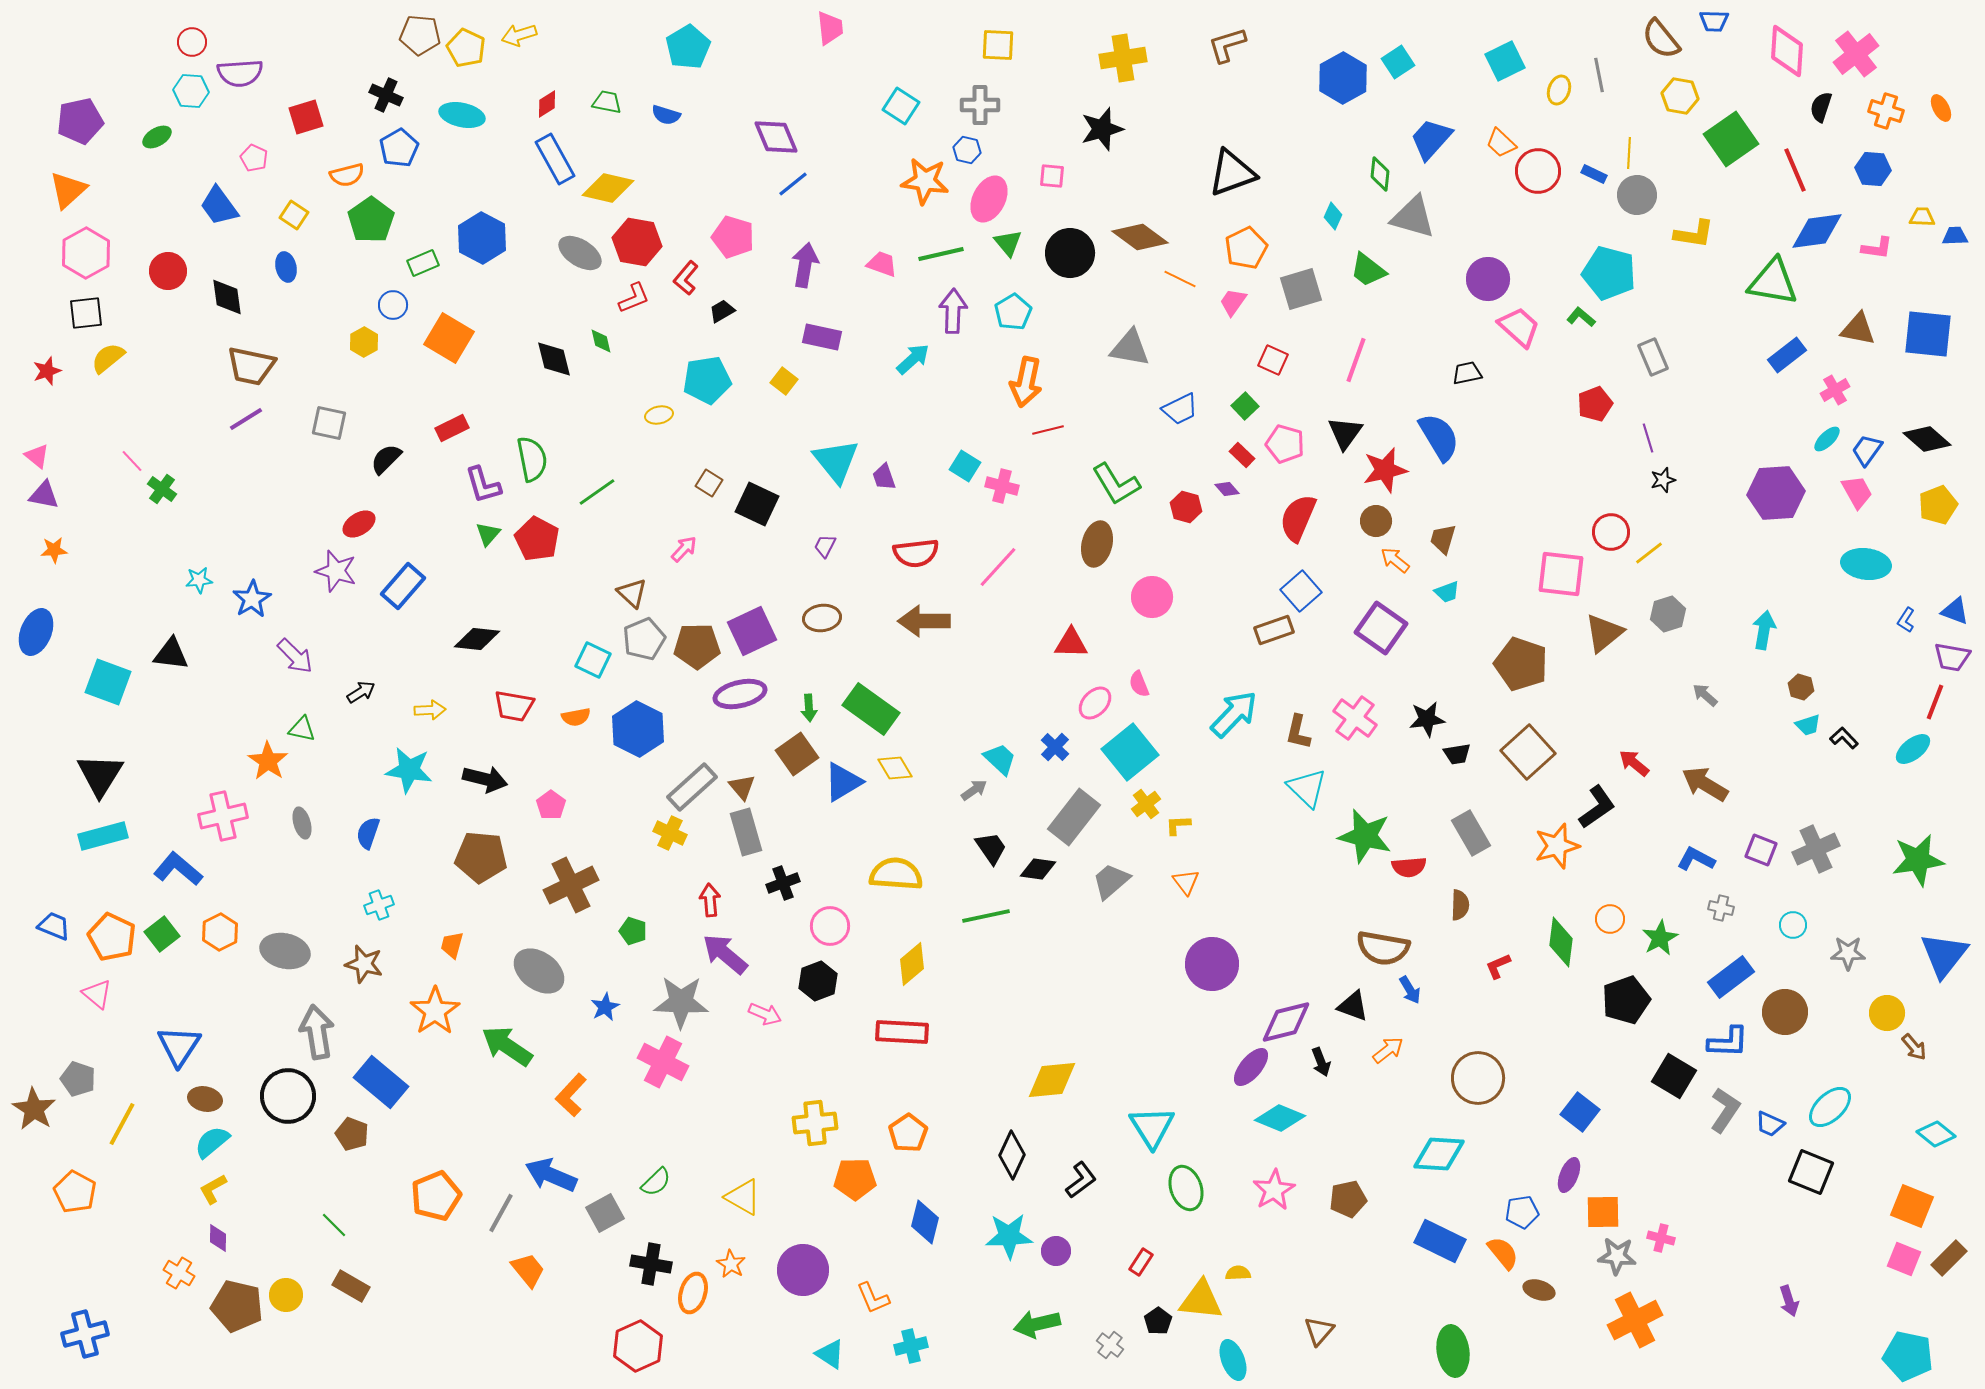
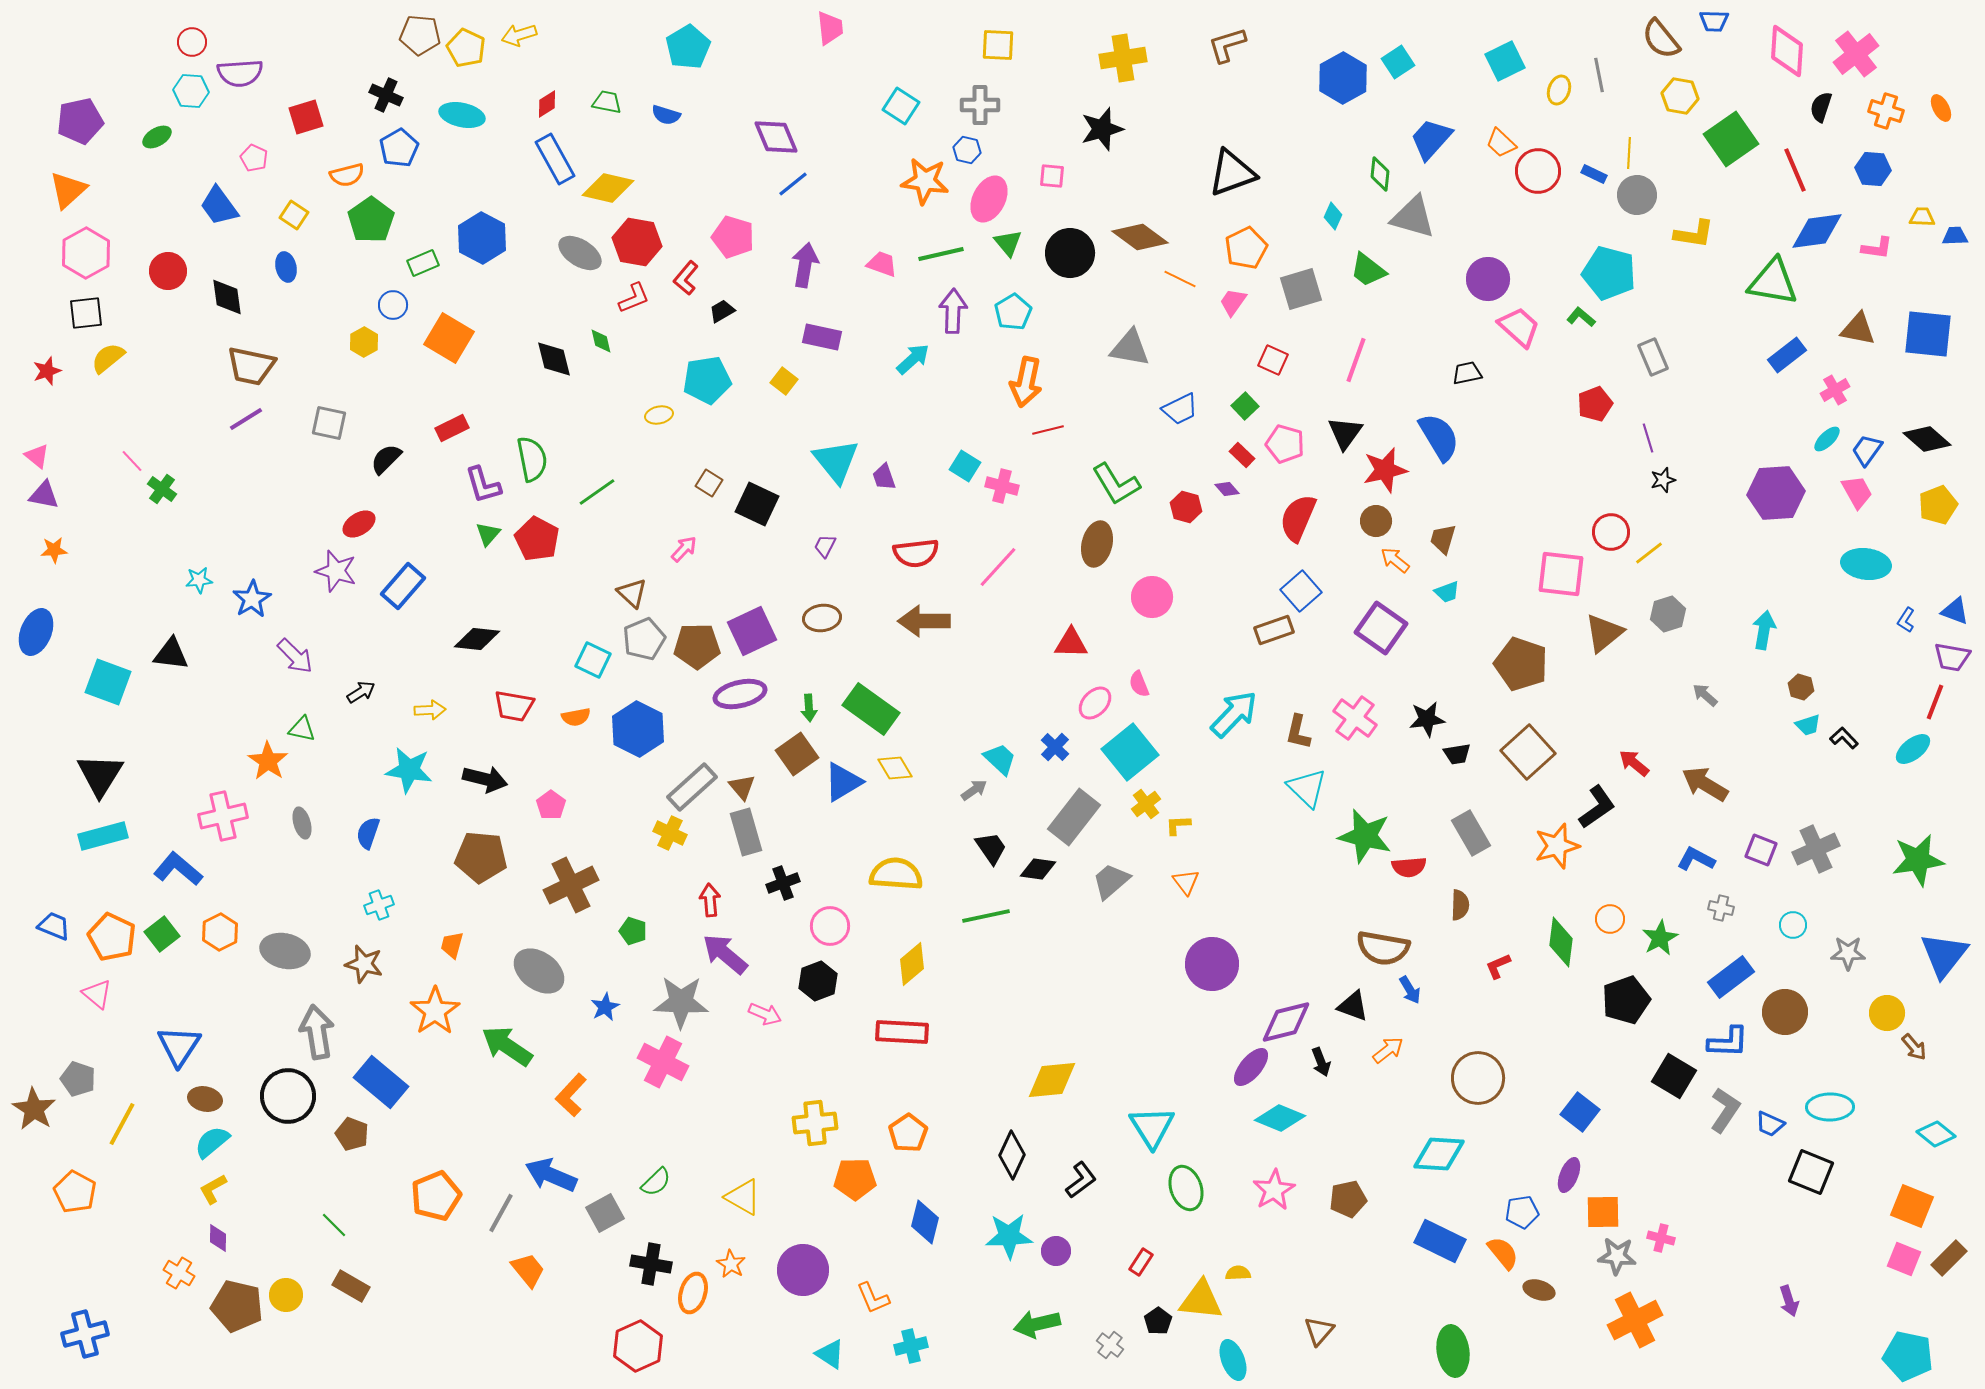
cyan ellipse at (1830, 1107): rotated 42 degrees clockwise
